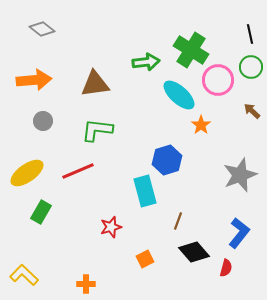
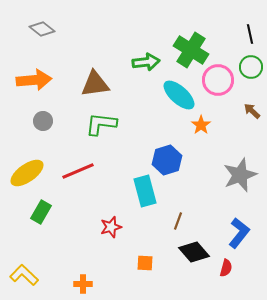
green L-shape: moved 4 px right, 6 px up
orange square: moved 4 px down; rotated 30 degrees clockwise
orange cross: moved 3 px left
